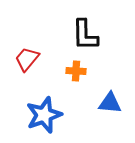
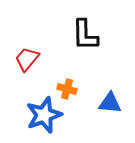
orange cross: moved 9 px left, 18 px down; rotated 12 degrees clockwise
